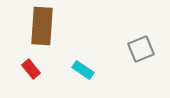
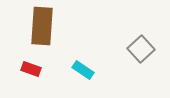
gray square: rotated 20 degrees counterclockwise
red rectangle: rotated 30 degrees counterclockwise
